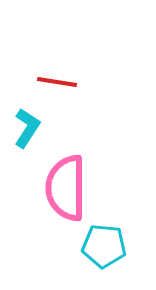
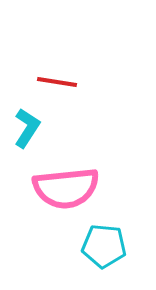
pink semicircle: rotated 96 degrees counterclockwise
